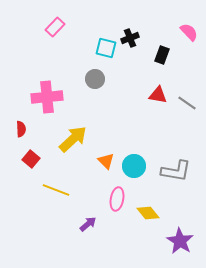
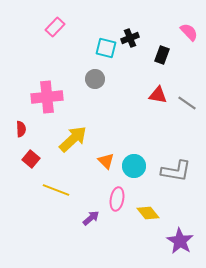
purple arrow: moved 3 px right, 6 px up
